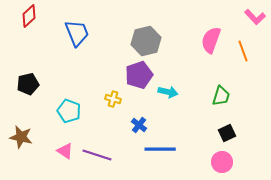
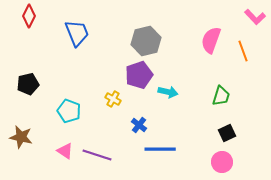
red diamond: rotated 20 degrees counterclockwise
yellow cross: rotated 14 degrees clockwise
